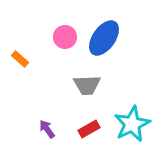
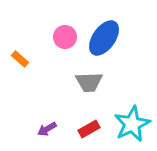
gray trapezoid: moved 2 px right, 3 px up
purple arrow: rotated 84 degrees counterclockwise
